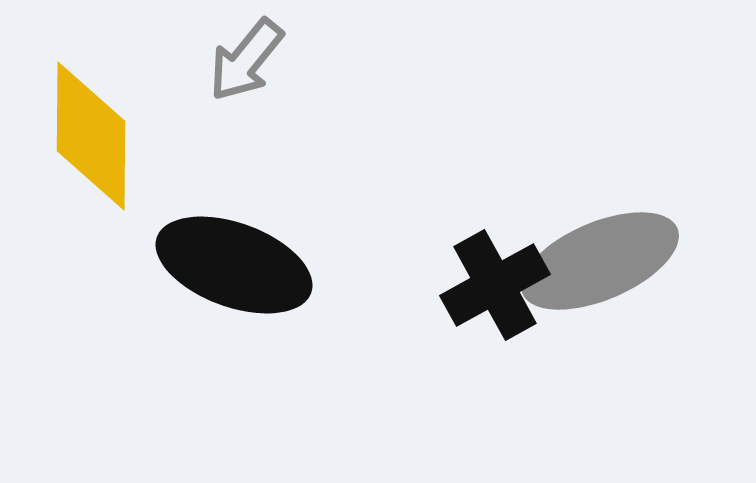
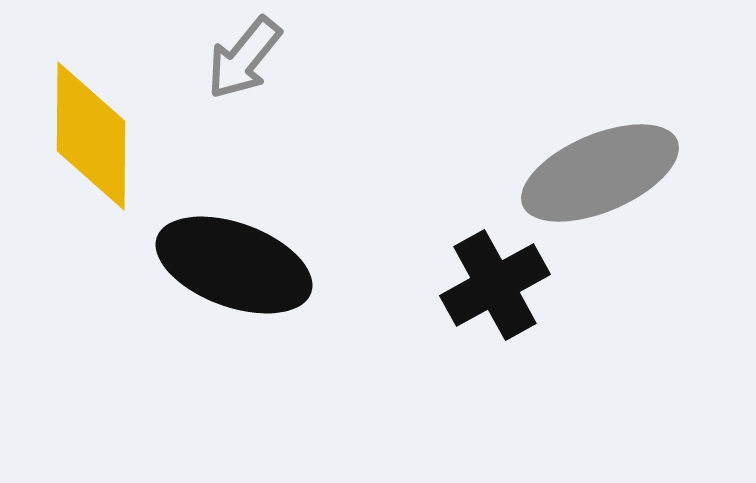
gray arrow: moved 2 px left, 2 px up
gray ellipse: moved 88 px up
